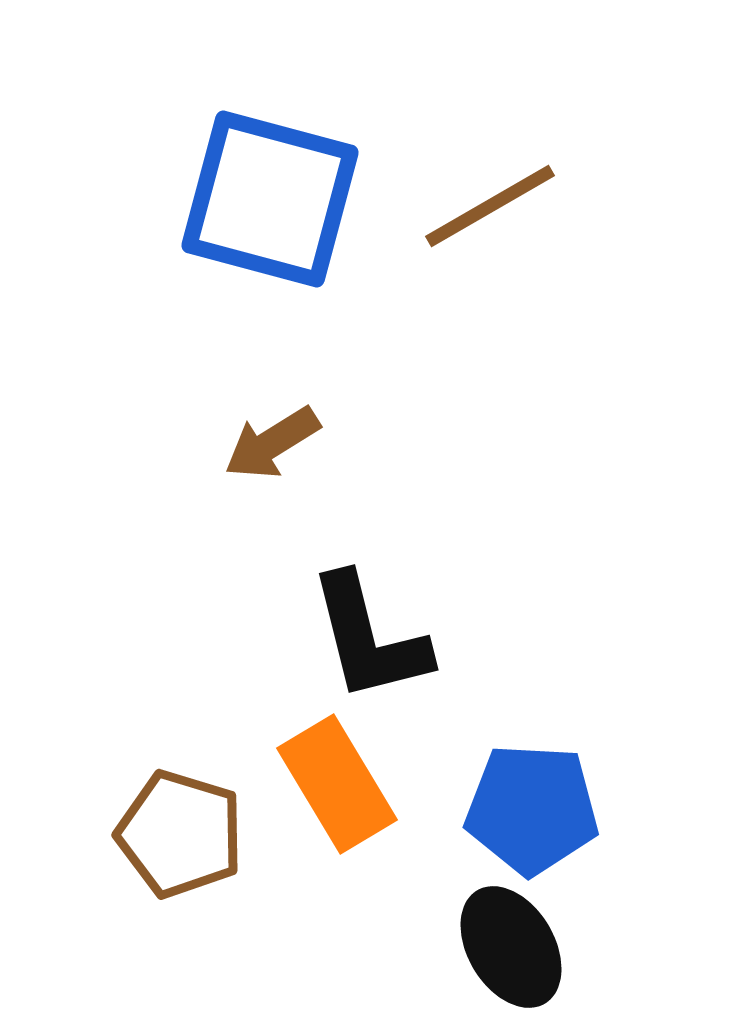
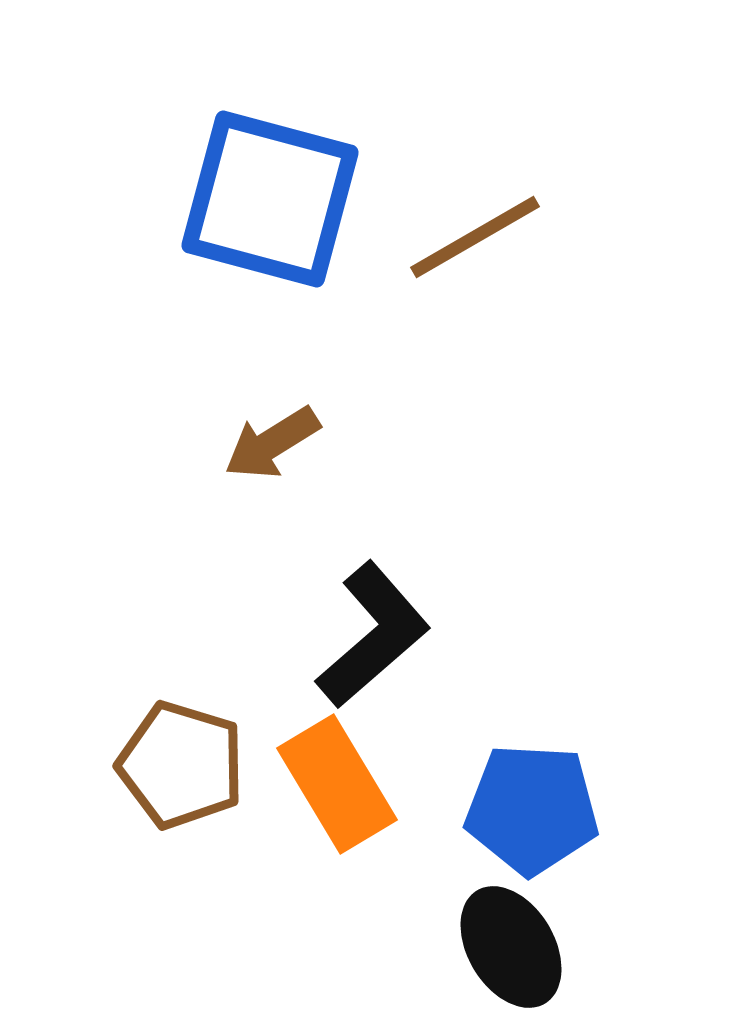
brown line: moved 15 px left, 31 px down
black L-shape: moved 4 px right, 3 px up; rotated 117 degrees counterclockwise
brown pentagon: moved 1 px right, 69 px up
